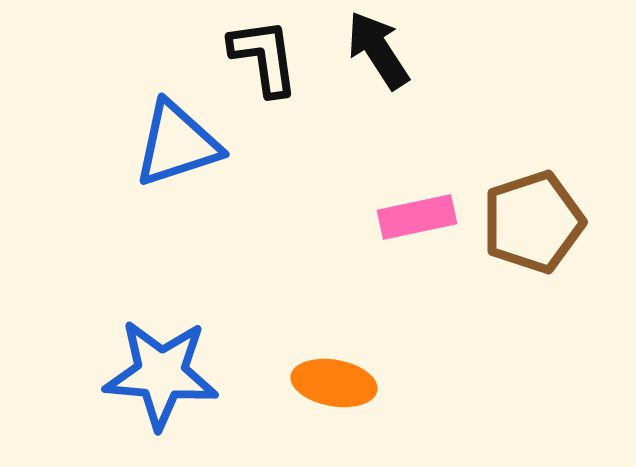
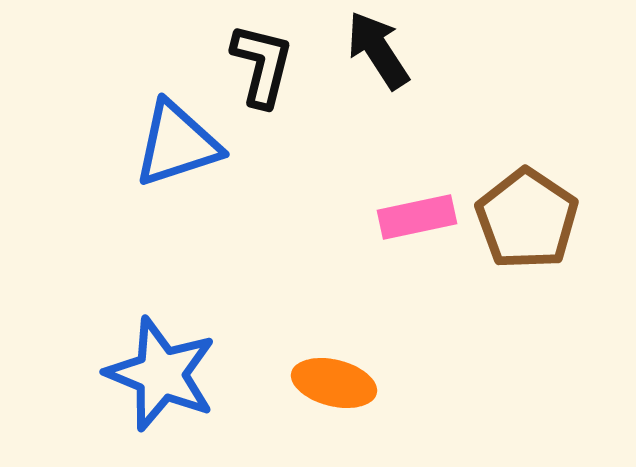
black L-shape: moved 2 px left, 8 px down; rotated 22 degrees clockwise
brown pentagon: moved 6 px left, 3 px up; rotated 20 degrees counterclockwise
blue star: rotated 17 degrees clockwise
orange ellipse: rotated 4 degrees clockwise
